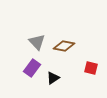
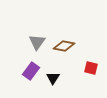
gray triangle: rotated 18 degrees clockwise
purple rectangle: moved 1 px left, 3 px down
black triangle: rotated 24 degrees counterclockwise
